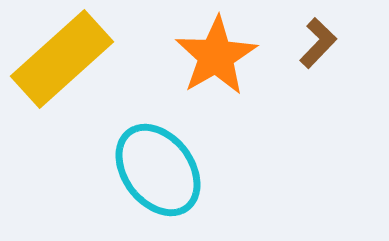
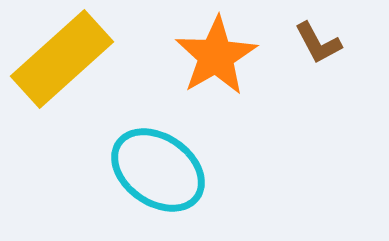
brown L-shape: rotated 108 degrees clockwise
cyan ellipse: rotated 18 degrees counterclockwise
